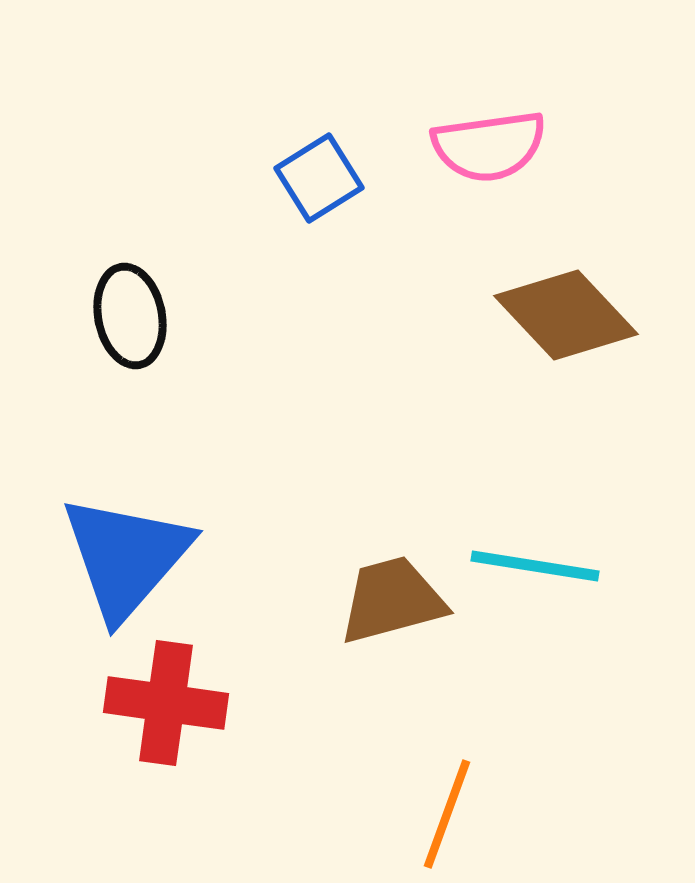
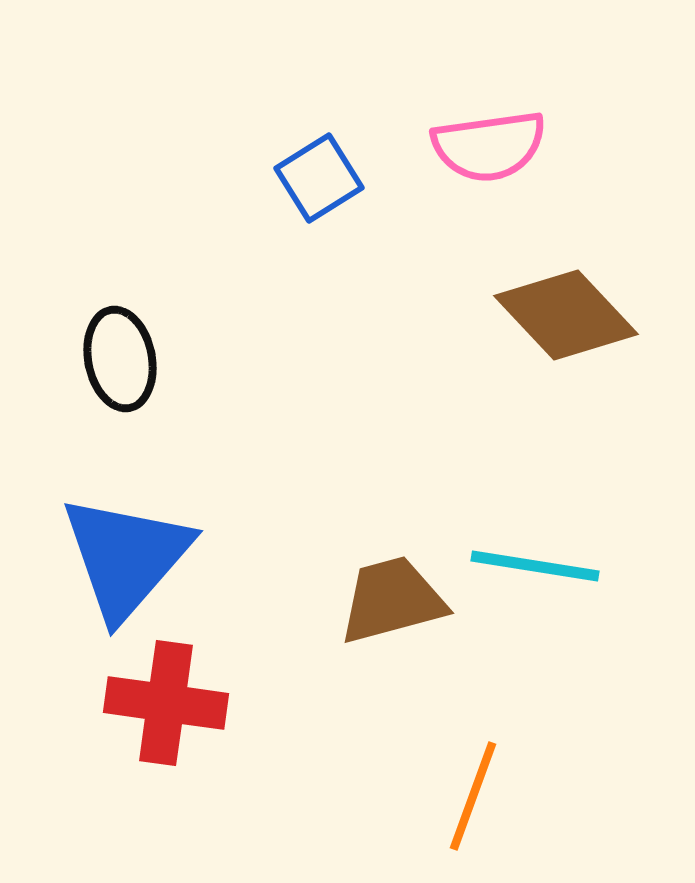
black ellipse: moved 10 px left, 43 px down
orange line: moved 26 px right, 18 px up
